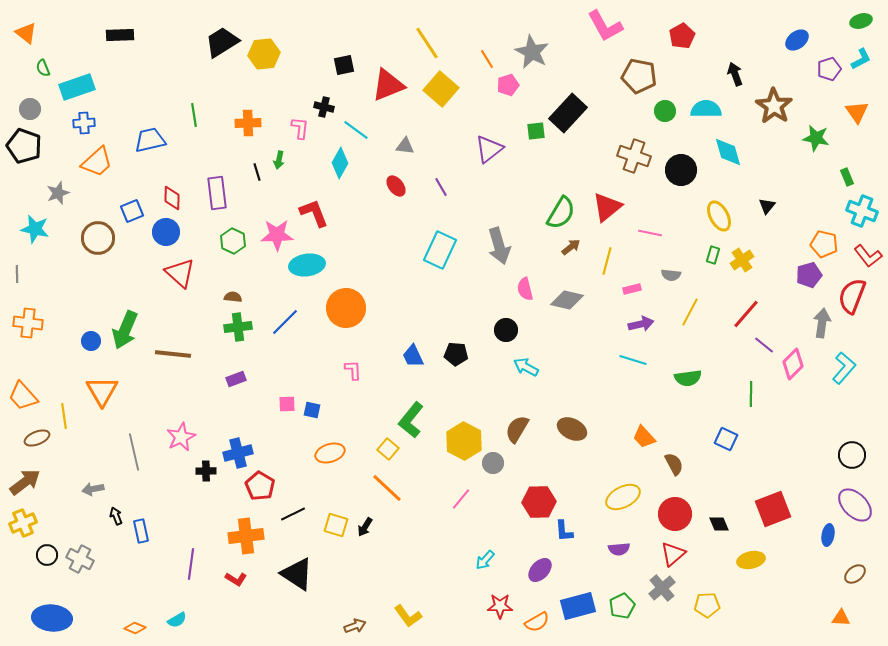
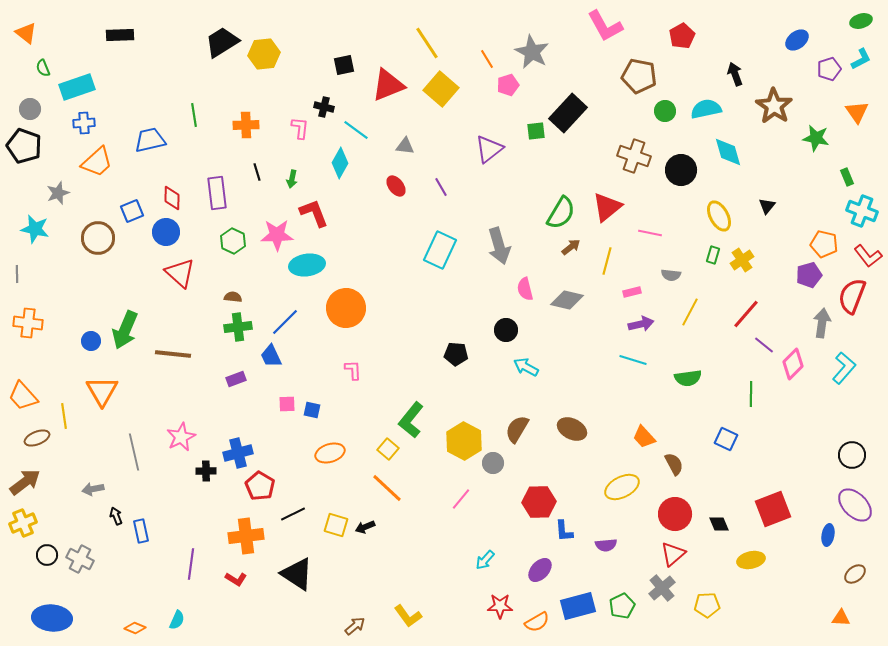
cyan semicircle at (706, 109): rotated 12 degrees counterclockwise
orange cross at (248, 123): moved 2 px left, 2 px down
green arrow at (279, 160): moved 13 px right, 19 px down
pink rectangle at (632, 289): moved 3 px down
blue trapezoid at (413, 356): moved 142 px left
yellow ellipse at (623, 497): moved 1 px left, 10 px up
black arrow at (365, 527): rotated 36 degrees clockwise
purple semicircle at (619, 549): moved 13 px left, 4 px up
cyan semicircle at (177, 620): rotated 36 degrees counterclockwise
brown arrow at (355, 626): rotated 20 degrees counterclockwise
